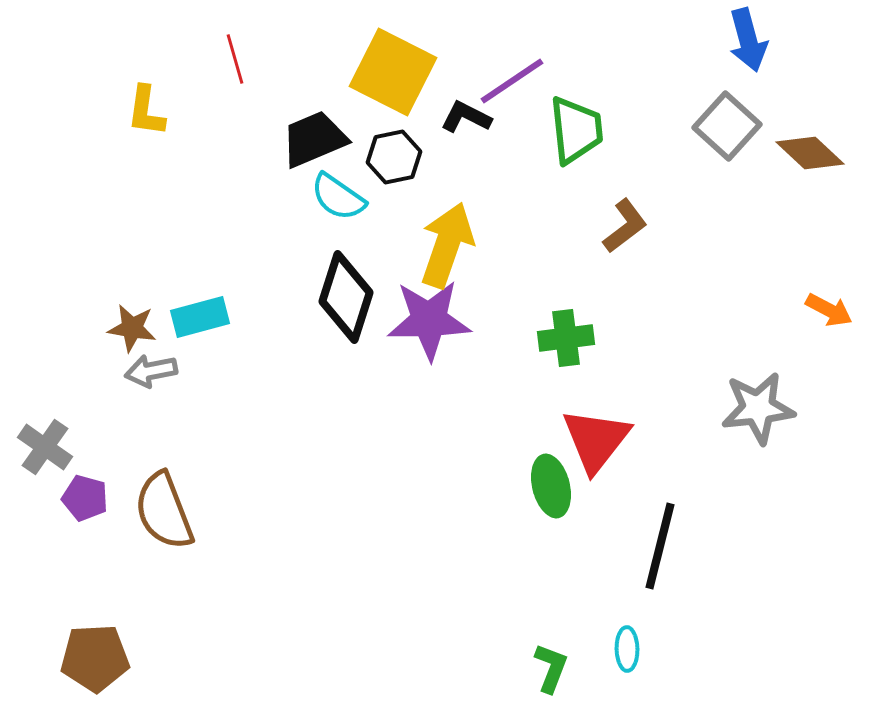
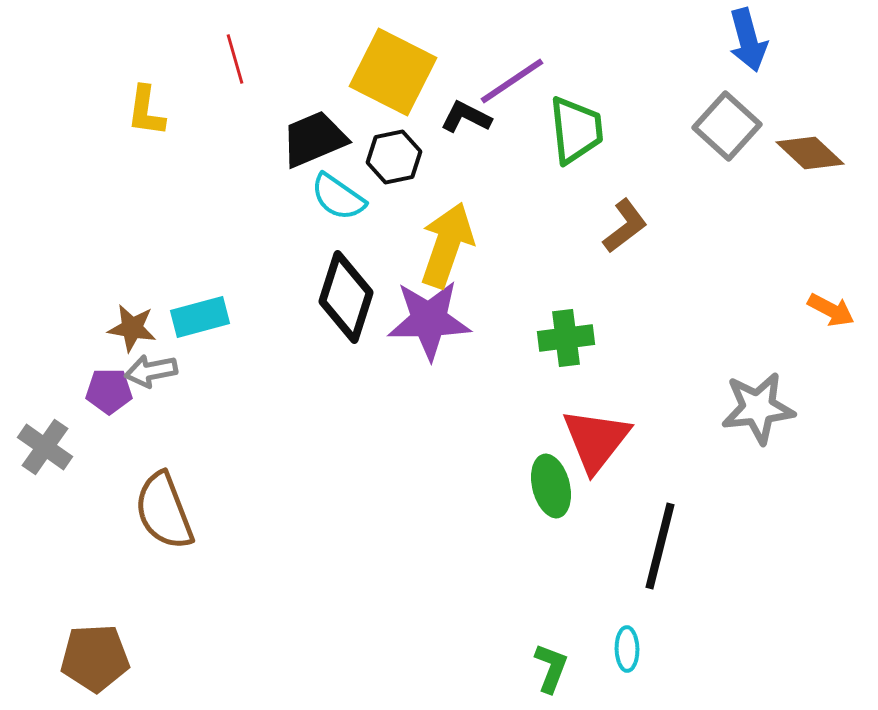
orange arrow: moved 2 px right
purple pentagon: moved 24 px right, 107 px up; rotated 15 degrees counterclockwise
